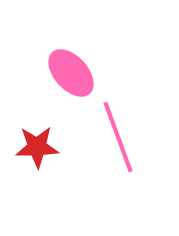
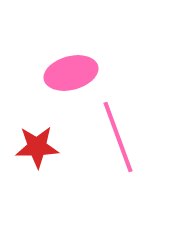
pink ellipse: rotated 63 degrees counterclockwise
